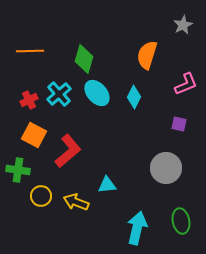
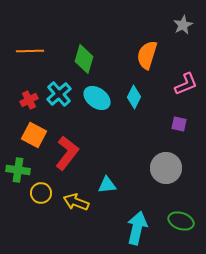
cyan ellipse: moved 5 px down; rotated 12 degrees counterclockwise
red L-shape: moved 1 px left, 2 px down; rotated 12 degrees counterclockwise
yellow circle: moved 3 px up
green ellipse: rotated 60 degrees counterclockwise
